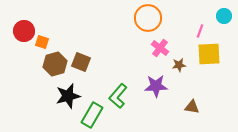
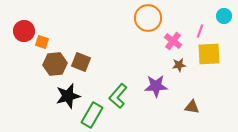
pink cross: moved 13 px right, 7 px up
brown hexagon: rotated 10 degrees clockwise
